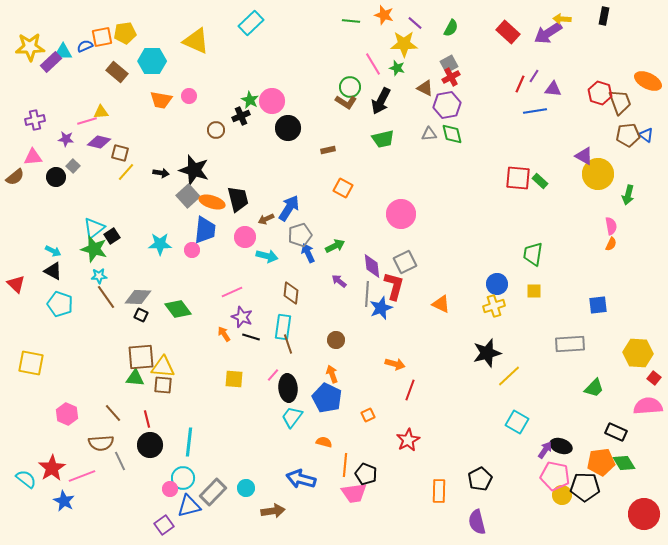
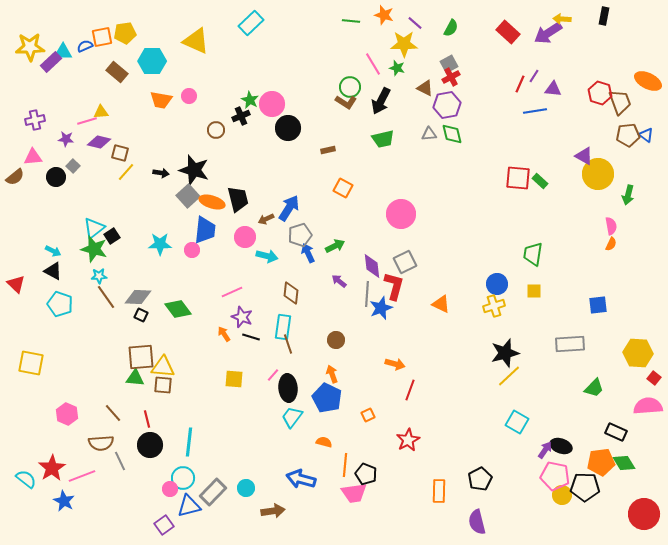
pink circle at (272, 101): moved 3 px down
black star at (487, 353): moved 18 px right
